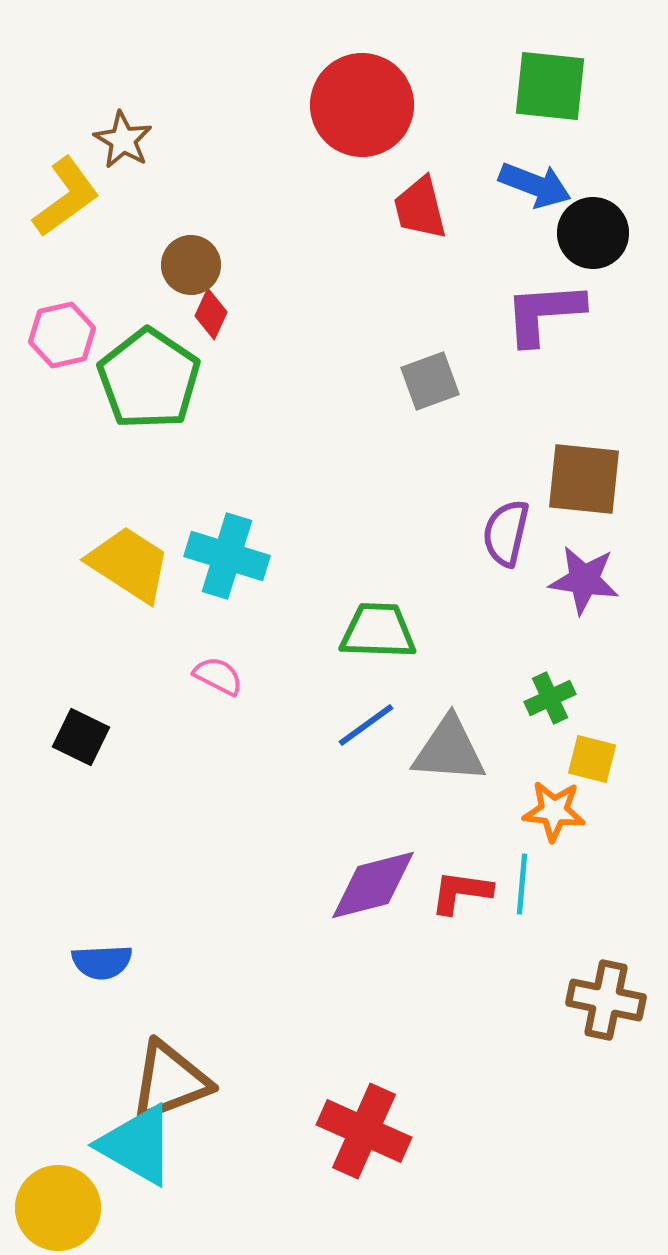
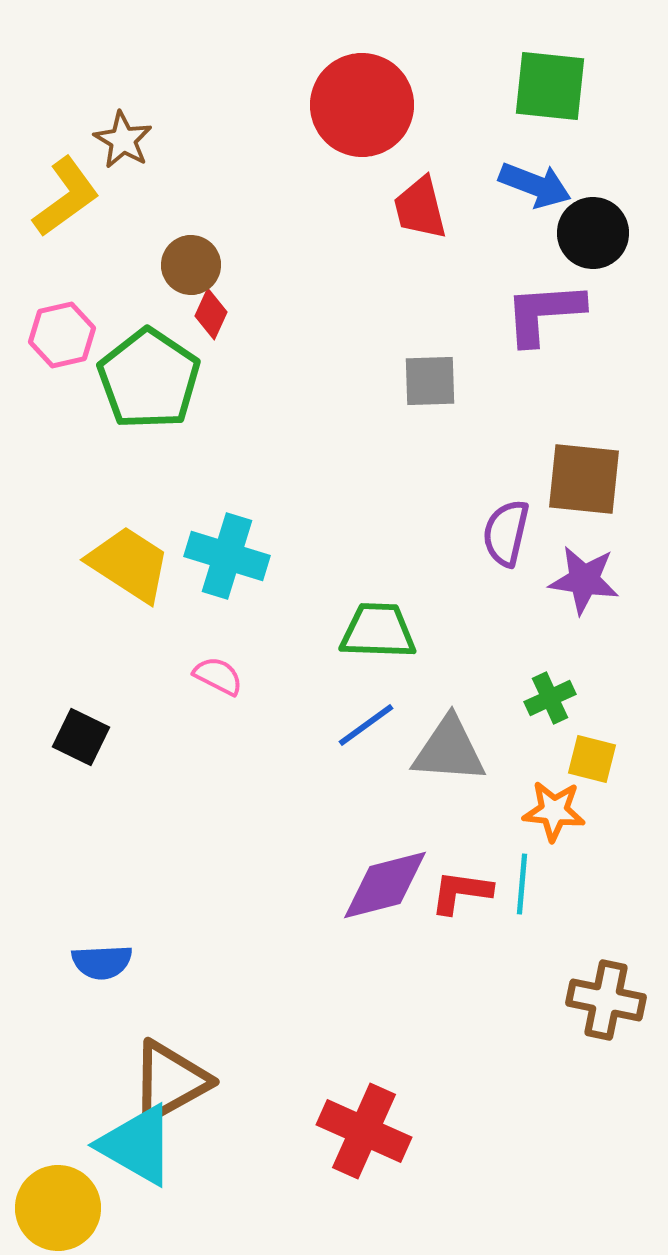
gray square: rotated 18 degrees clockwise
purple diamond: moved 12 px right
brown triangle: rotated 8 degrees counterclockwise
